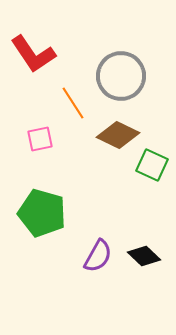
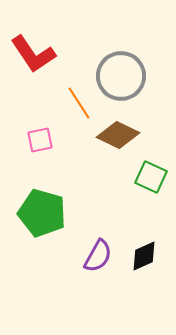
orange line: moved 6 px right
pink square: moved 1 px down
green square: moved 1 px left, 12 px down
black diamond: rotated 68 degrees counterclockwise
